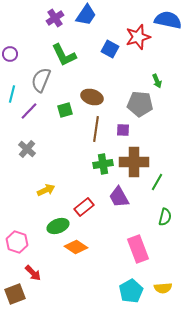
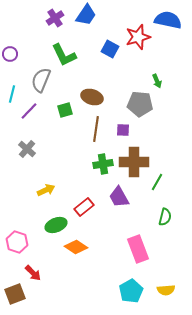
green ellipse: moved 2 px left, 1 px up
yellow semicircle: moved 3 px right, 2 px down
